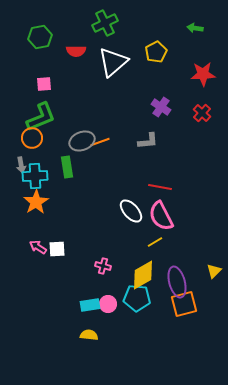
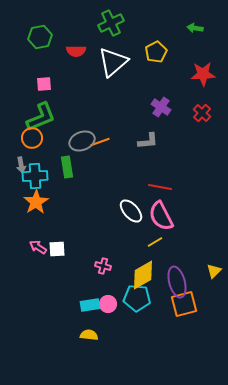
green cross: moved 6 px right
